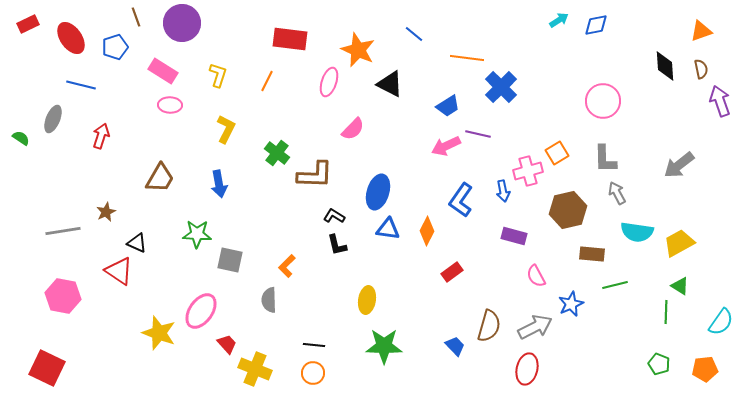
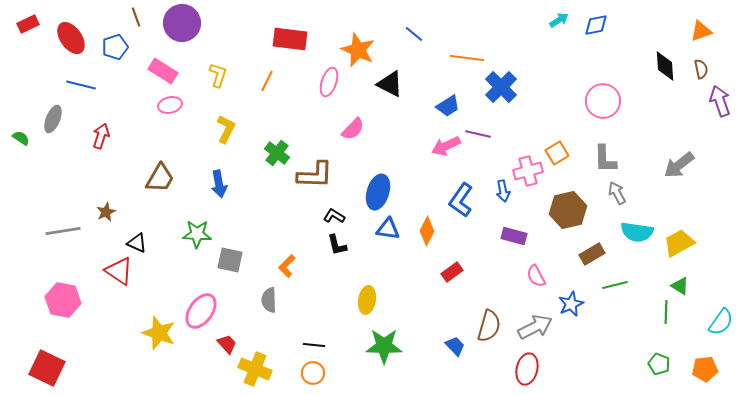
pink ellipse at (170, 105): rotated 15 degrees counterclockwise
brown rectangle at (592, 254): rotated 35 degrees counterclockwise
pink hexagon at (63, 296): moved 4 px down
